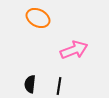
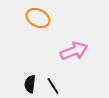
pink arrow: moved 1 px down
black line: moved 6 px left; rotated 42 degrees counterclockwise
